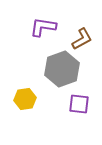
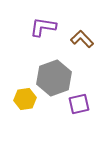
brown L-shape: rotated 105 degrees counterclockwise
gray hexagon: moved 8 px left, 9 px down
purple square: rotated 20 degrees counterclockwise
